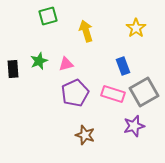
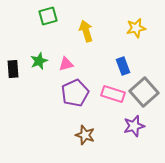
yellow star: rotated 24 degrees clockwise
gray square: rotated 12 degrees counterclockwise
